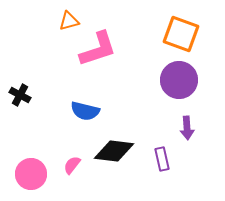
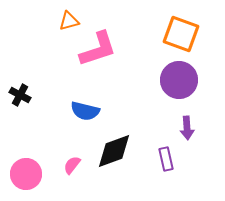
black diamond: rotated 27 degrees counterclockwise
purple rectangle: moved 4 px right
pink circle: moved 5 px left
